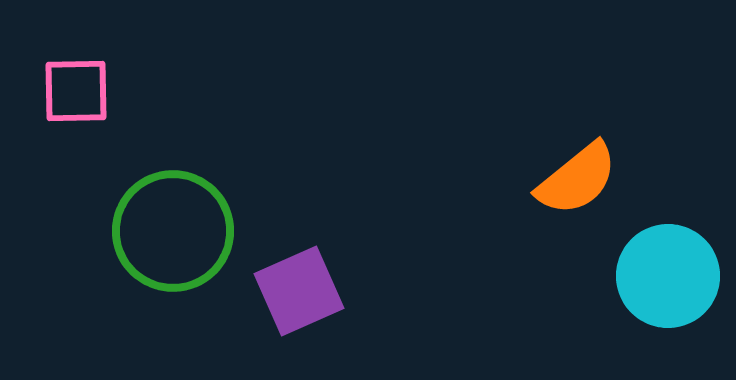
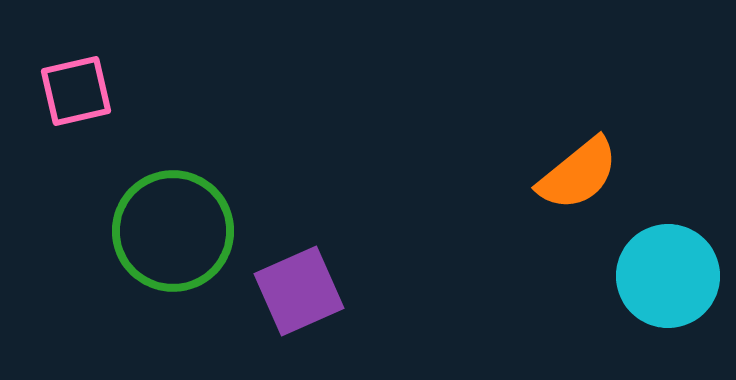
pink square: rotated 12 degrees counterclockwise
orange semicircle: moved 1 px right, 5 px up
